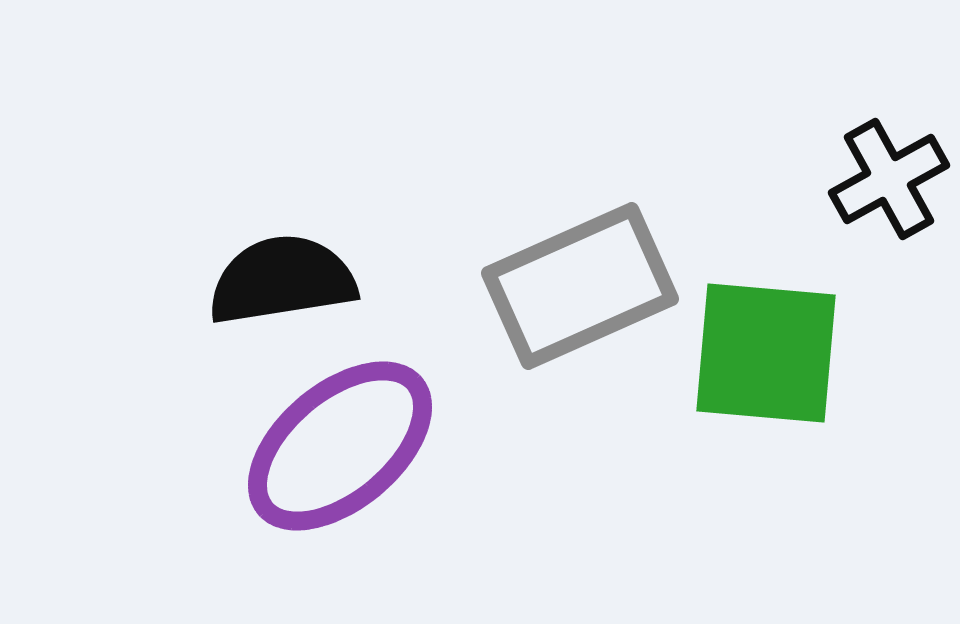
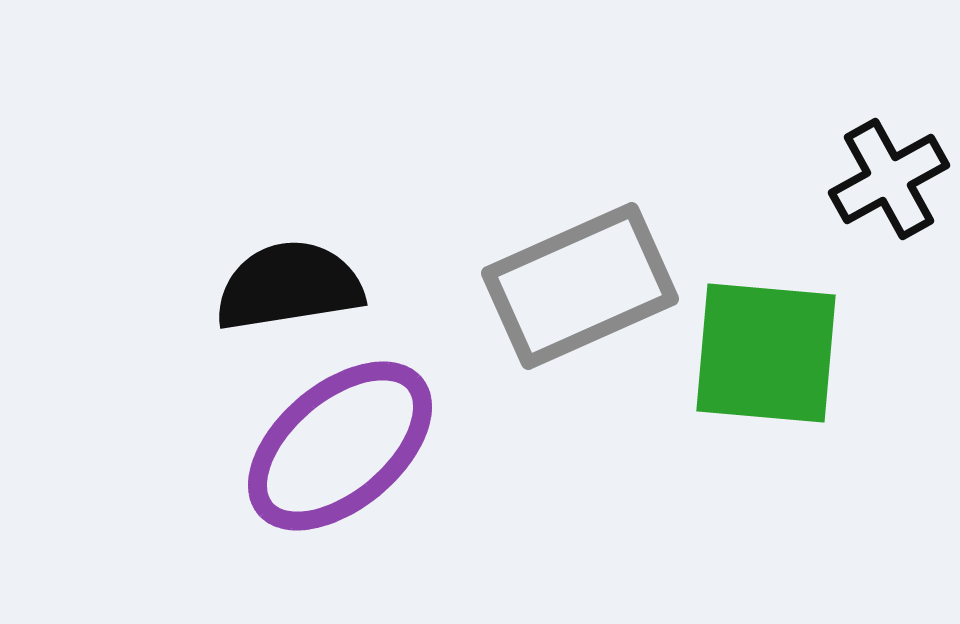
black semicircle: moved 7 px right, 6 px down
